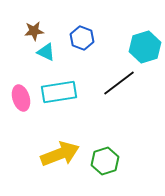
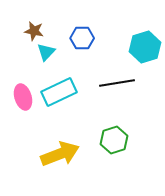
brown star: rotated 18 degrees clockwise
blue hexagon: rotated 20 degrees counterclockwise
cyan triangle: rotated 48 degrees clockwise
black line: moved 2 px left; rotated 28 degrees clockwise
cyan rectangle: rotated 16 degrees counterclockwise
pink ellipse: moved 2 px right, 1 px up
green hexagon: moved 9 px right, 21 px up
